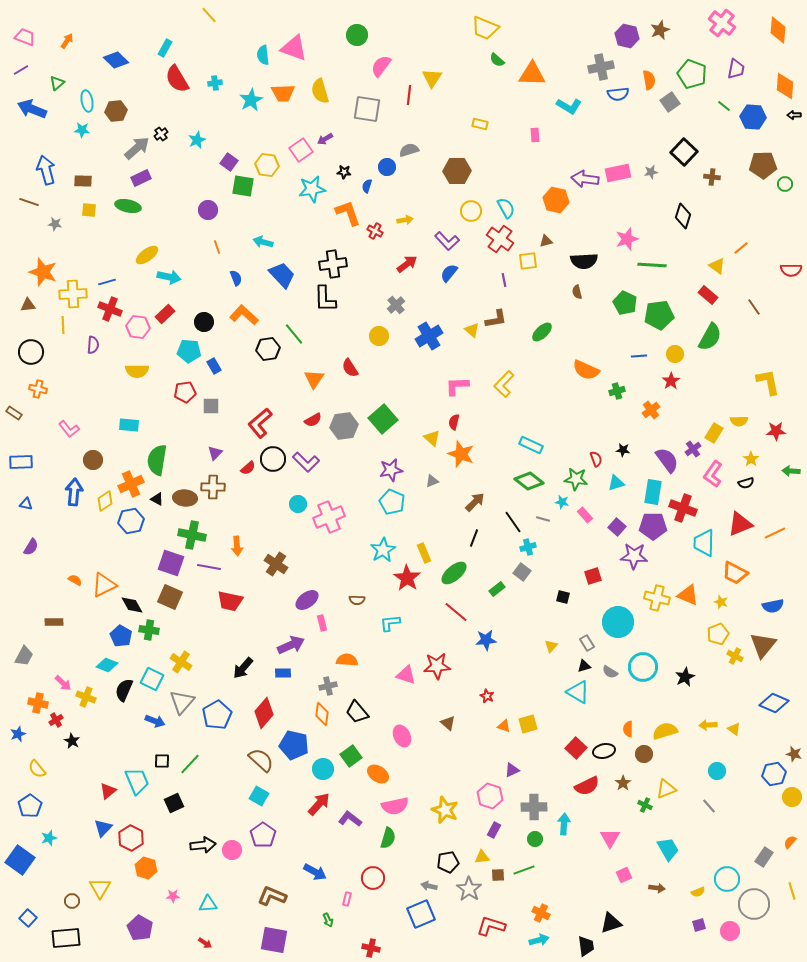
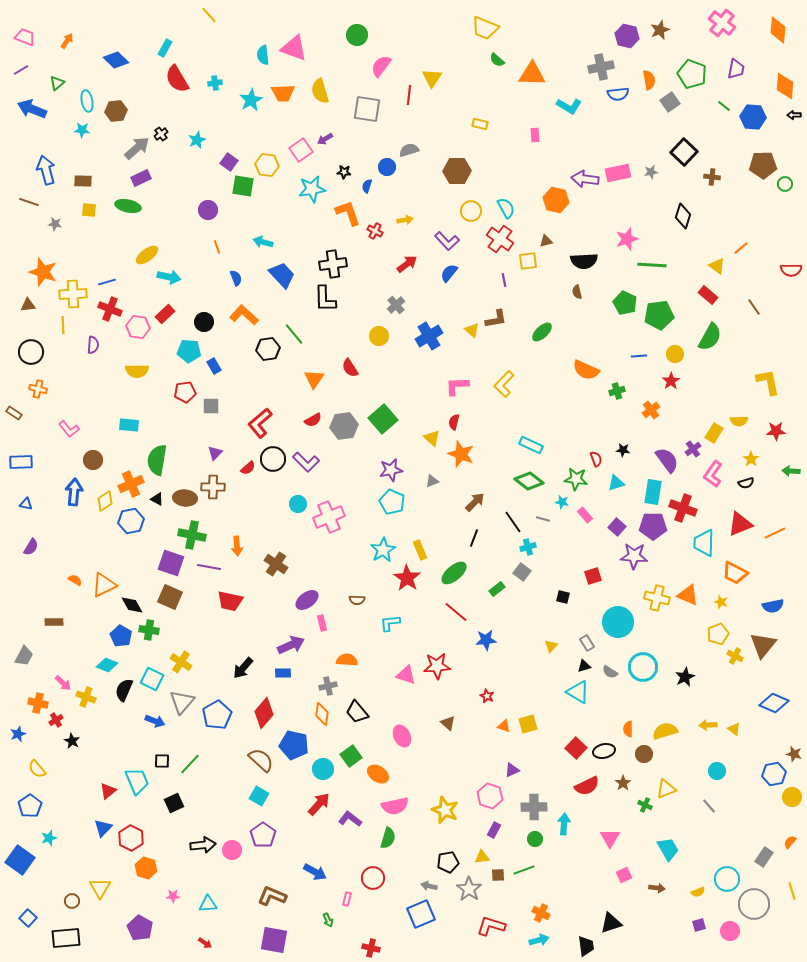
yellow rectangle at (424, 553): moved 4 px left, 3 px up
